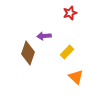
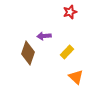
red star: moved 1 px up
